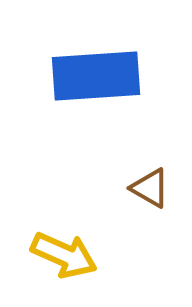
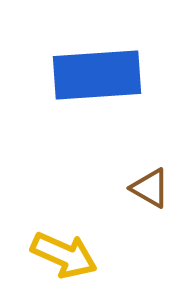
blue rectangle: moved 1 px right, 1 px up
